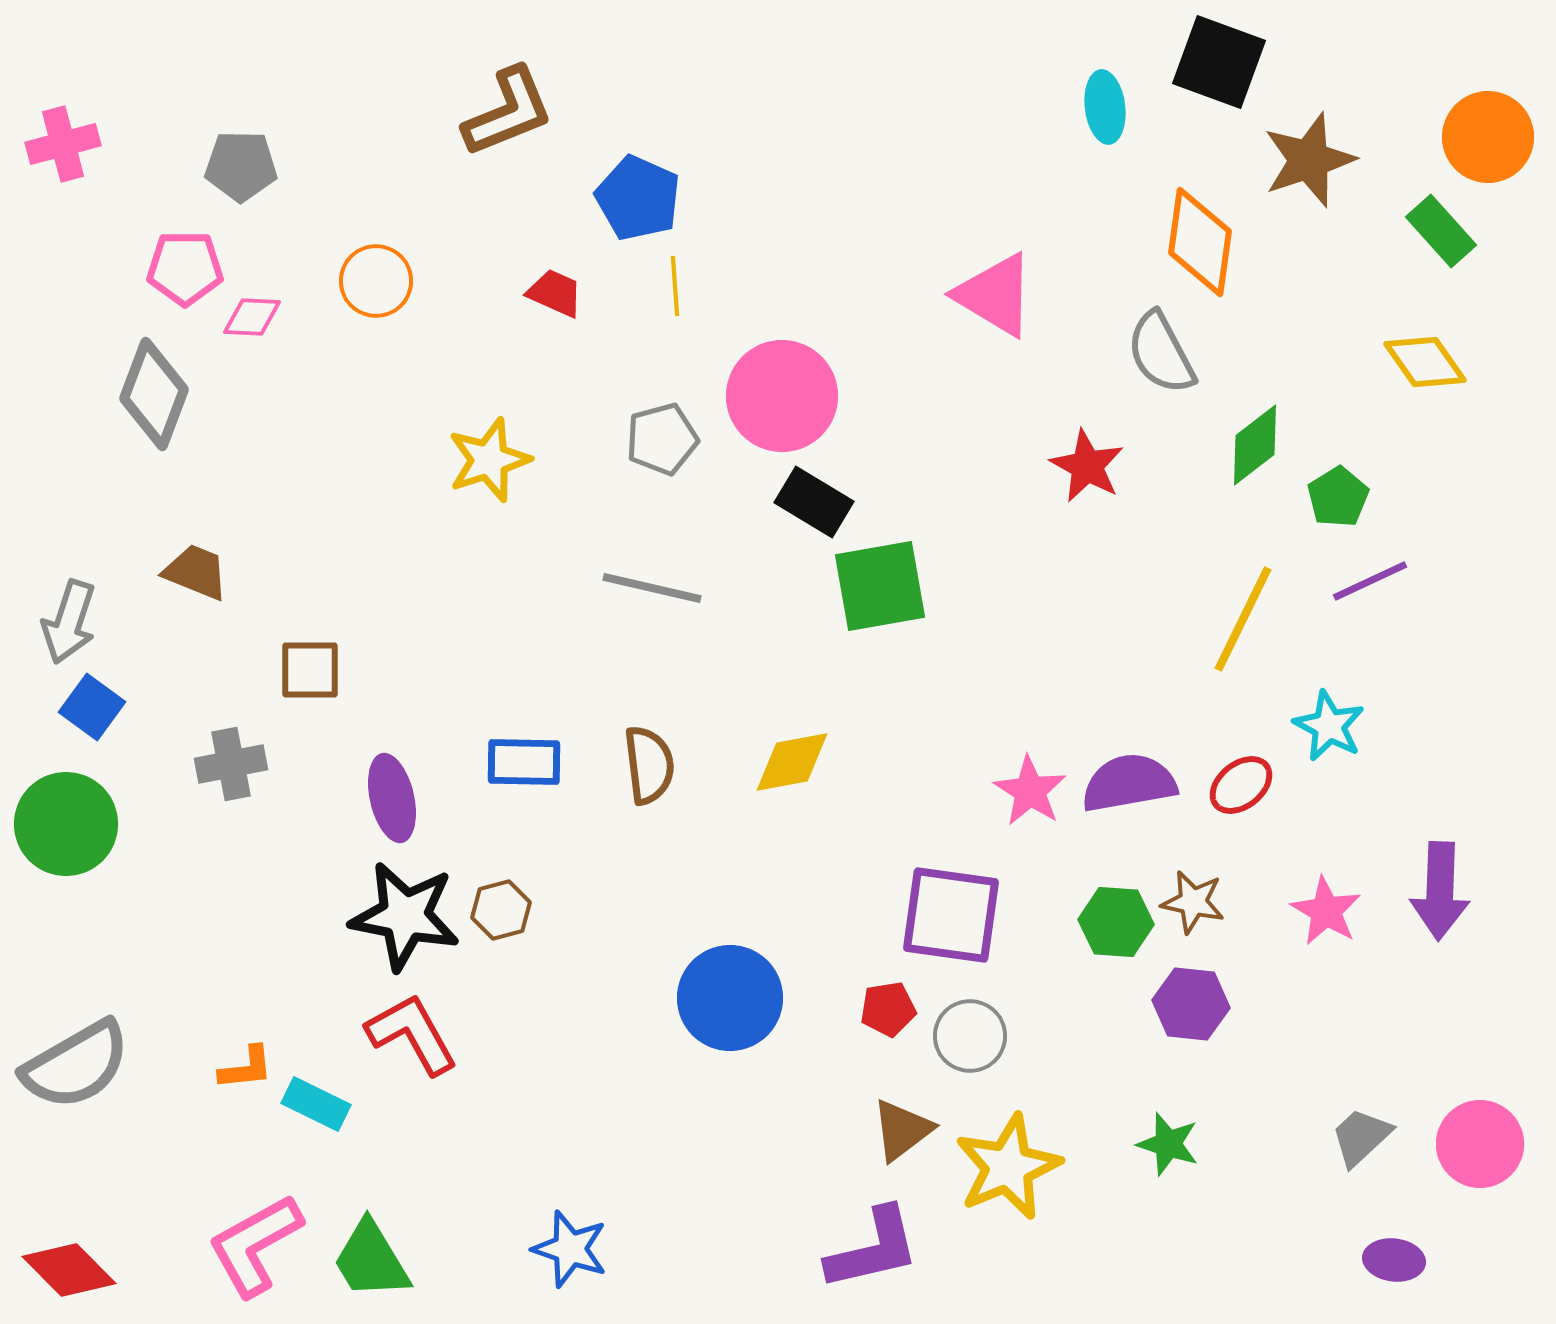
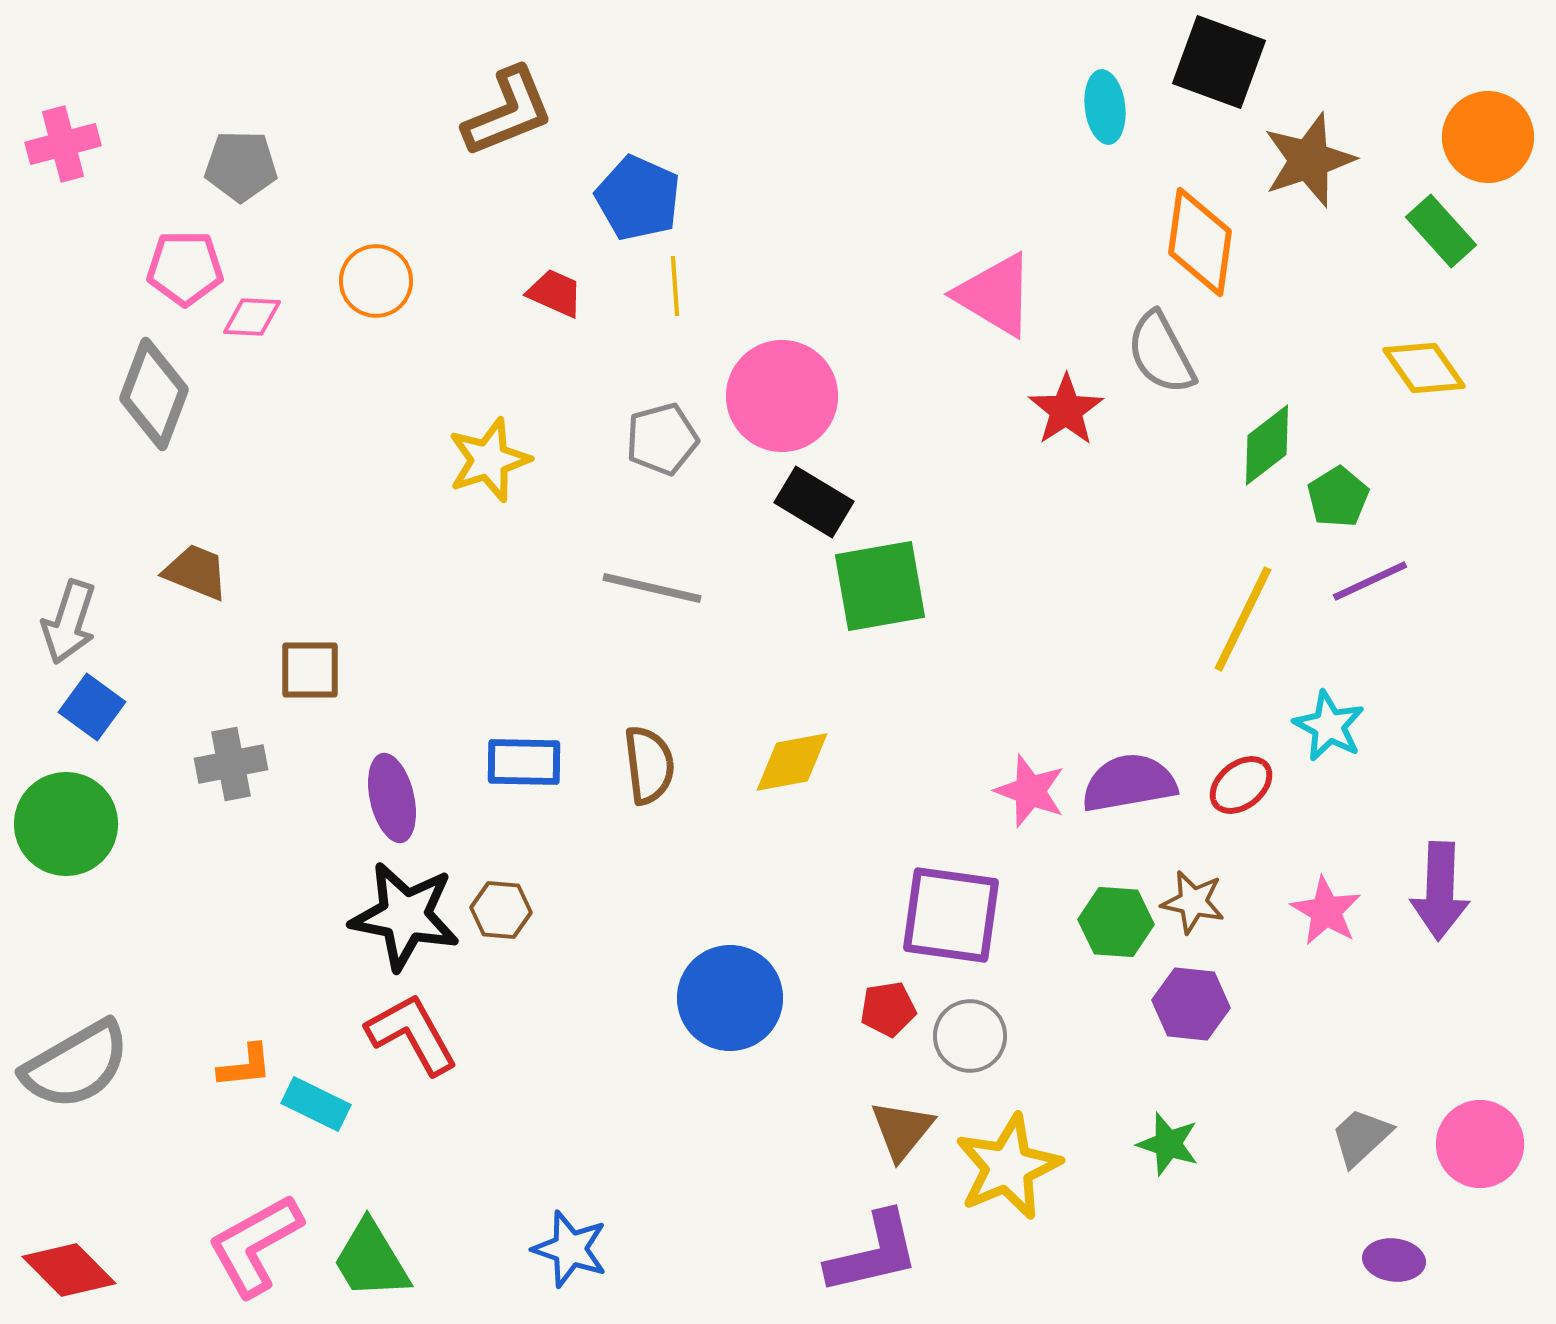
yellow diamond at (1425, 362): moved 1 px left, 6 px down
green diamond at (1255, 445): moved 12 px right
red star at (1087, 466): moved 21 px left, 56 px up; rotated 10 degrees clockwise
pink star at (1030, 791): rotated 12 degrees counterclockwise
brown hexagon at (501, 910): rotated 20 degrees clockwise
orange L-shape at (246, 1068): moved 1 px left, 2 px up
brown triangle at (902, 1130): rotated 14 degrees counterclockwise
purple L-shape at (873, 1249): moved 4 px down
